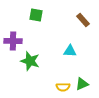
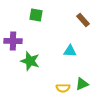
yellow semicircle: moved 1 px down
